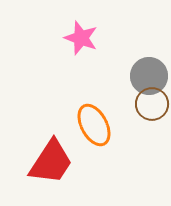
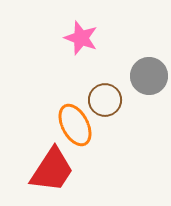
brown circle: moved 47 px left, 4 px up
orange ellipse: moved 19 px left
red trapezoid: moved 1 px right, 8 px down
